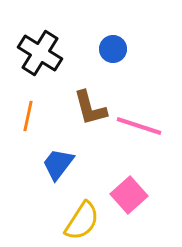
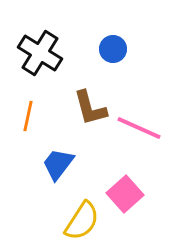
pink line: moved 2 px down; rotated 6 degrees clockwise
pink square: moved 4 px left, 1 px up
